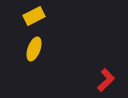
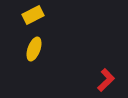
yellow rectangle: moved 1 px left, 1 px up
